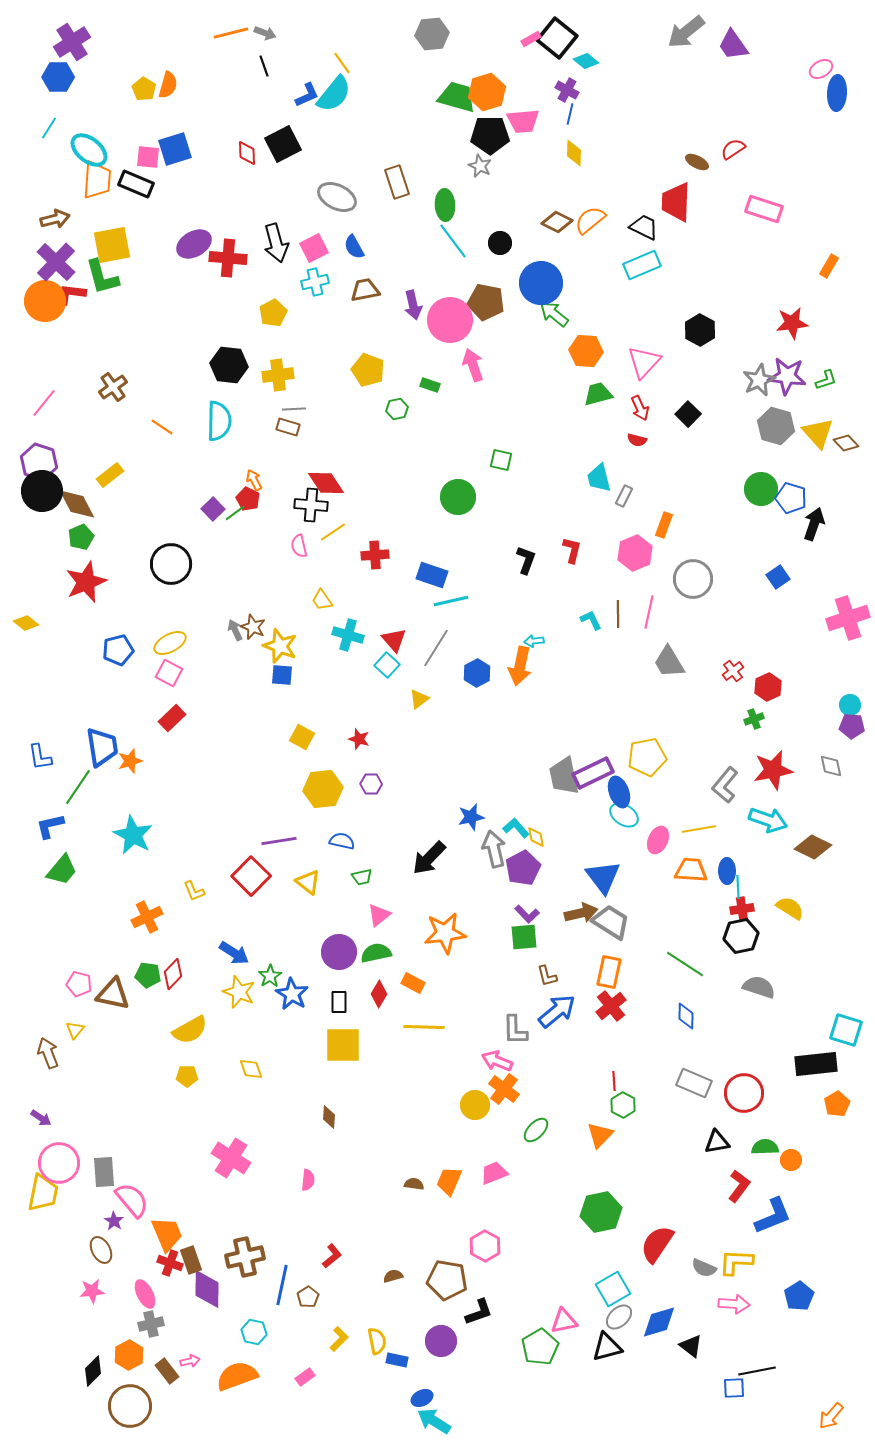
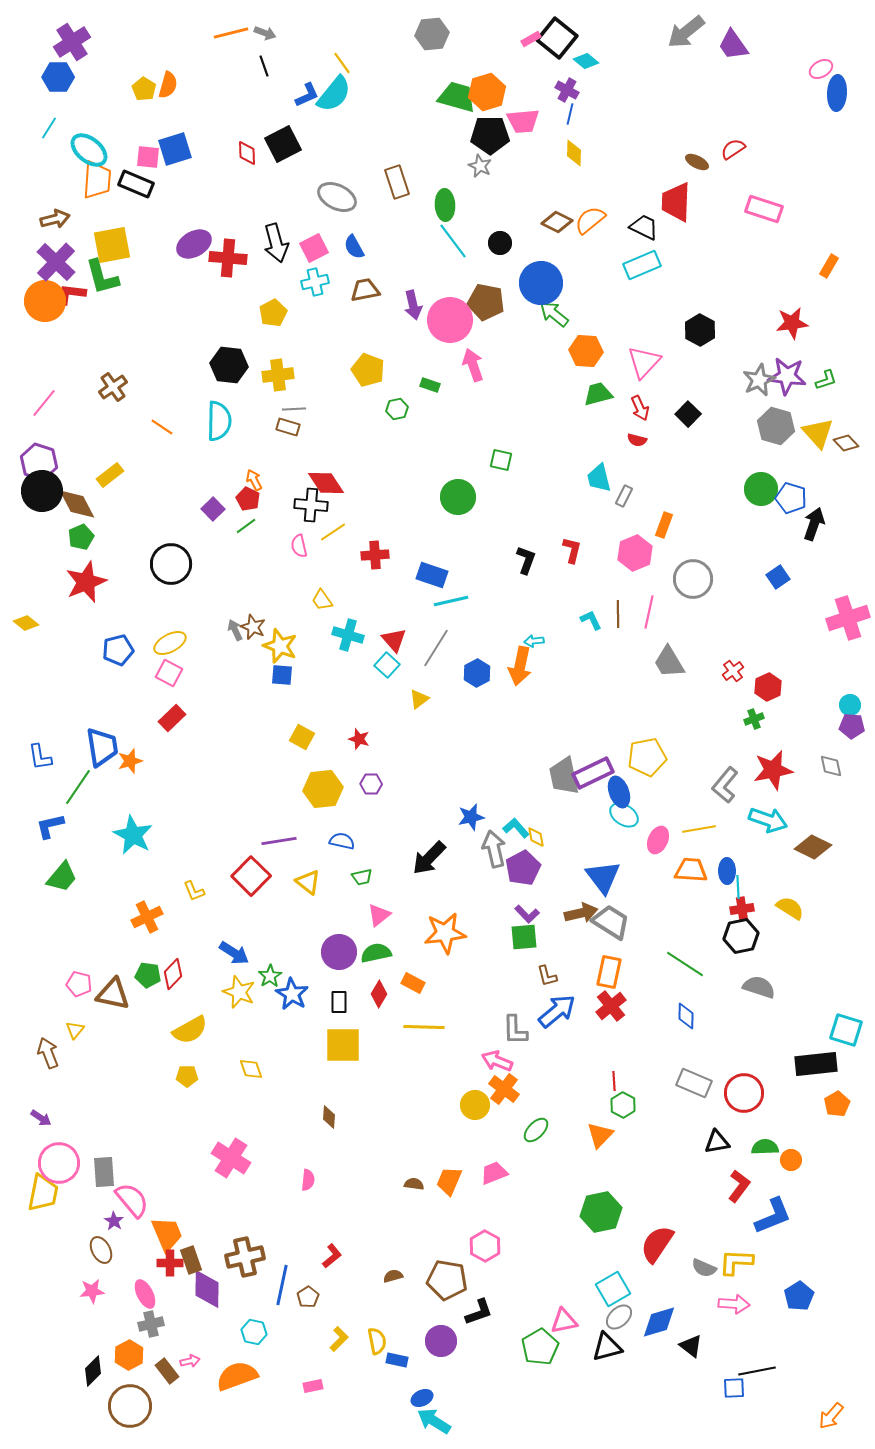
green line at (235, 513): moved 11 px right, 13 px down
green trapezoid at (62, 870): moved 7 px down
red cross at (170, 1263): rotated 20 degrees counterclockwise
pink rectangle at (305, 1377): moved 8 px right, 9 px down; rotated 24 degrees clockwise
